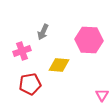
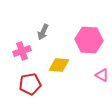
pink triangle: moved 20 px up; rotated 32 degrees counterclockwise
